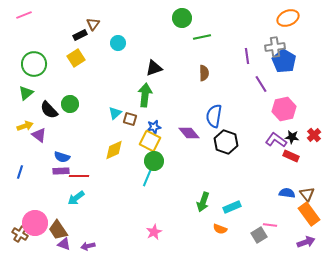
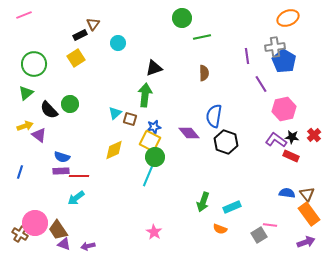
green circle at (154, 161): moved 1 px right, 4 px up
pink star at (154, 232): rotated 14 degrees counterclockwise
